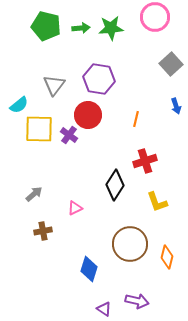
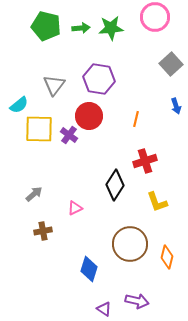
red circle: moved 1 px right, 1 px down
